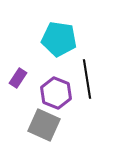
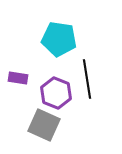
purple rectangle: rotated 66 degrees clockwise
